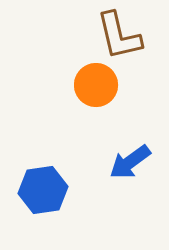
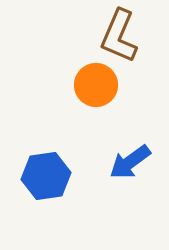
brown L-shape: rotated 36 degrees clockwise
blue hexagon: moved 3 px right, 14 px up
